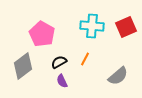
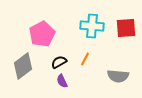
red square: moved 1 px down; rotated 20 degrees clockwise
pink pentagon: rotated 15 degrees clockwise
gray semicircle: rotated 45 degrees clockwise
